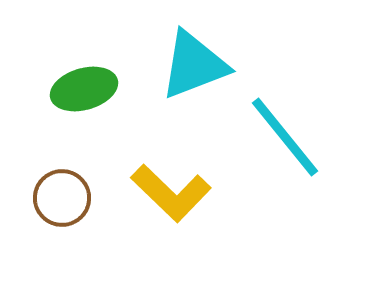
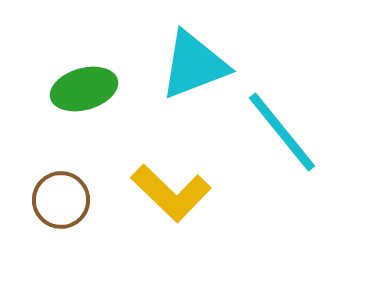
cyan line: moved 3 px left, 5 px up
brown circle: moved 1 px left, 2 px down
